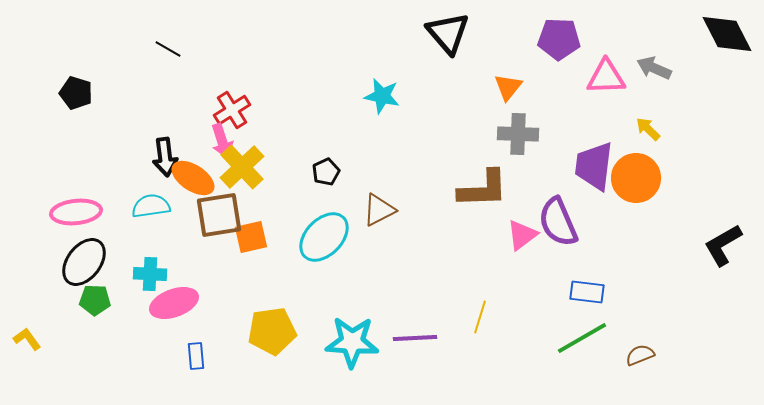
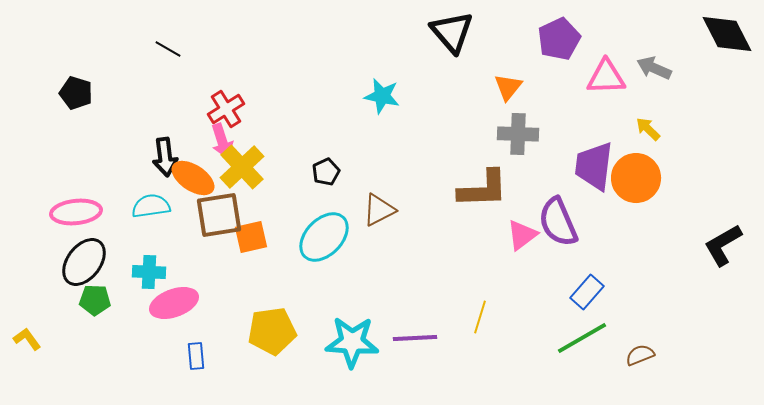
black triangle at (448, 33): moved 4 px right, 1 px up
purple pentagon at (559, 39): rotated 27 degrees counterclockwise
red cross at (232, 110): moved 6 px left, 1 px up
cyan cross at (150, 274): moved 1 px left, 2 px up
blue rectangle at (587, 292): rotated 56 degrees counterclockwise
